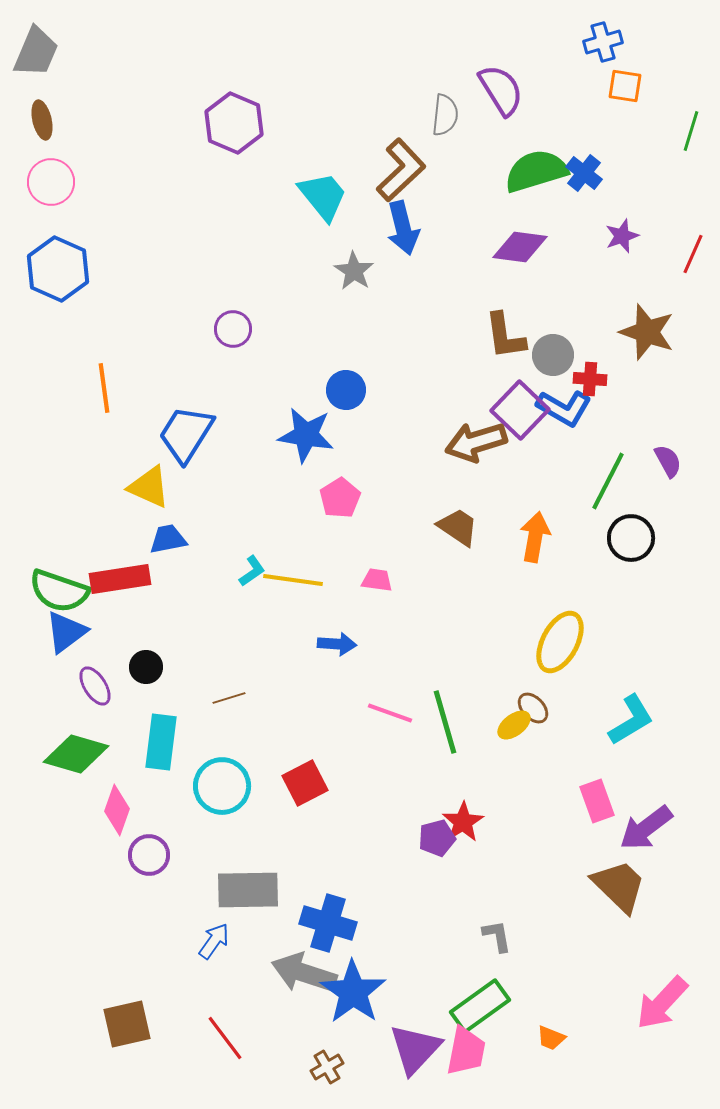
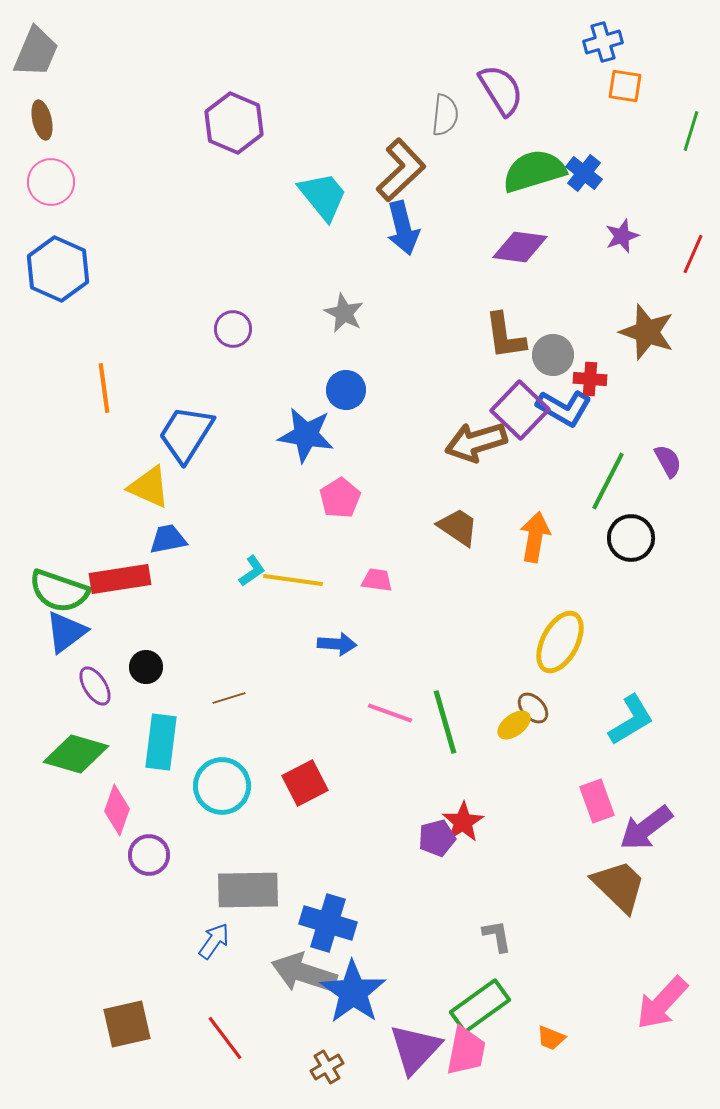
green semicircle at (536, 171): moved 2 px left
gray star at (354, 271): moved 10 px left, 42 px down; rotated 6 degrees counterclockwise
